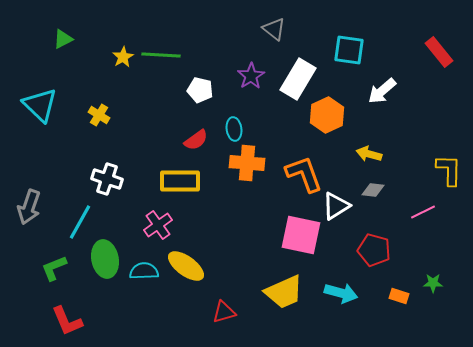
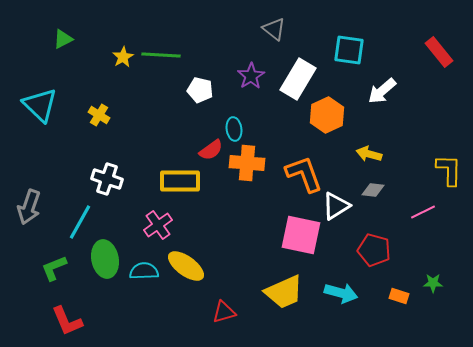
red semicircle: moved 15 px right, 10 px down
